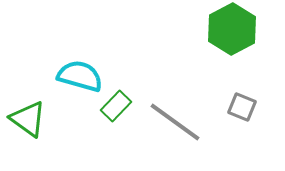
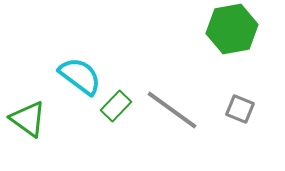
green hexagon: rotated 18 degrees clockwise
cyan semicircle: rotated 21 degrees clockwise
gray square: moved 2 px left, 2 px down
gray line: moved 3 px left, 12 px up
